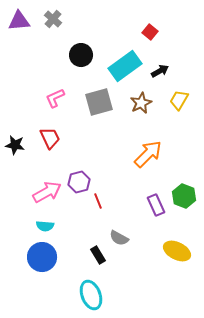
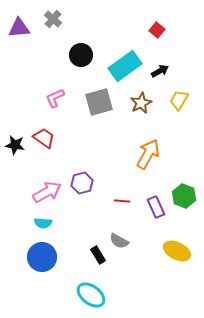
purple triangle: moved 7 px down
red square: moved 7 px right, 2 px up
red trapezoid: moved 6 px left; rotated 30 degrees counterclockwise
orange arrow: rotated 16 degrees counterclockwise
purple hexagon: moved 3 px right, 1 px down
red line: moved 24 px right; rotated 63 degrees counterclockwise
purple rectangle: moved 2 px down
cyan semicircle: moved 2 px left, 3 px up
gray semicircle: moved 3 px down
cyan ellipse: rotated 32 degrees counterclockwise
